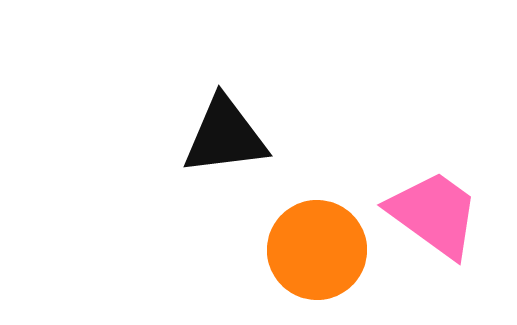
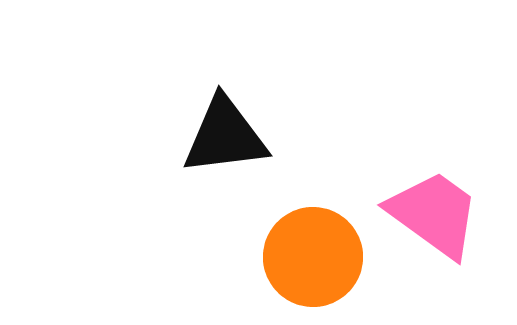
orange circle: moved 4 px left, 7 px down
